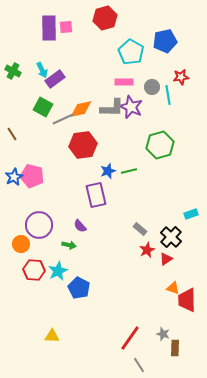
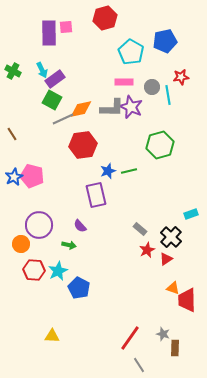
purple rectangle at (49, 28): moved 5 px down
green square at (43, 107): moved 9 px right, 7 px up
